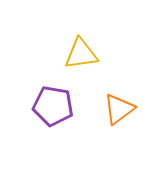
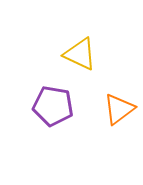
yellow triangle: moved 1 px left; rotated 33 degrees clockwise
